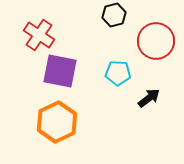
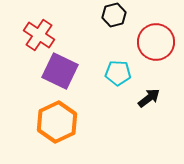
red circle: moved 1 px down
purple square: rotated 15 degrees clockwise
